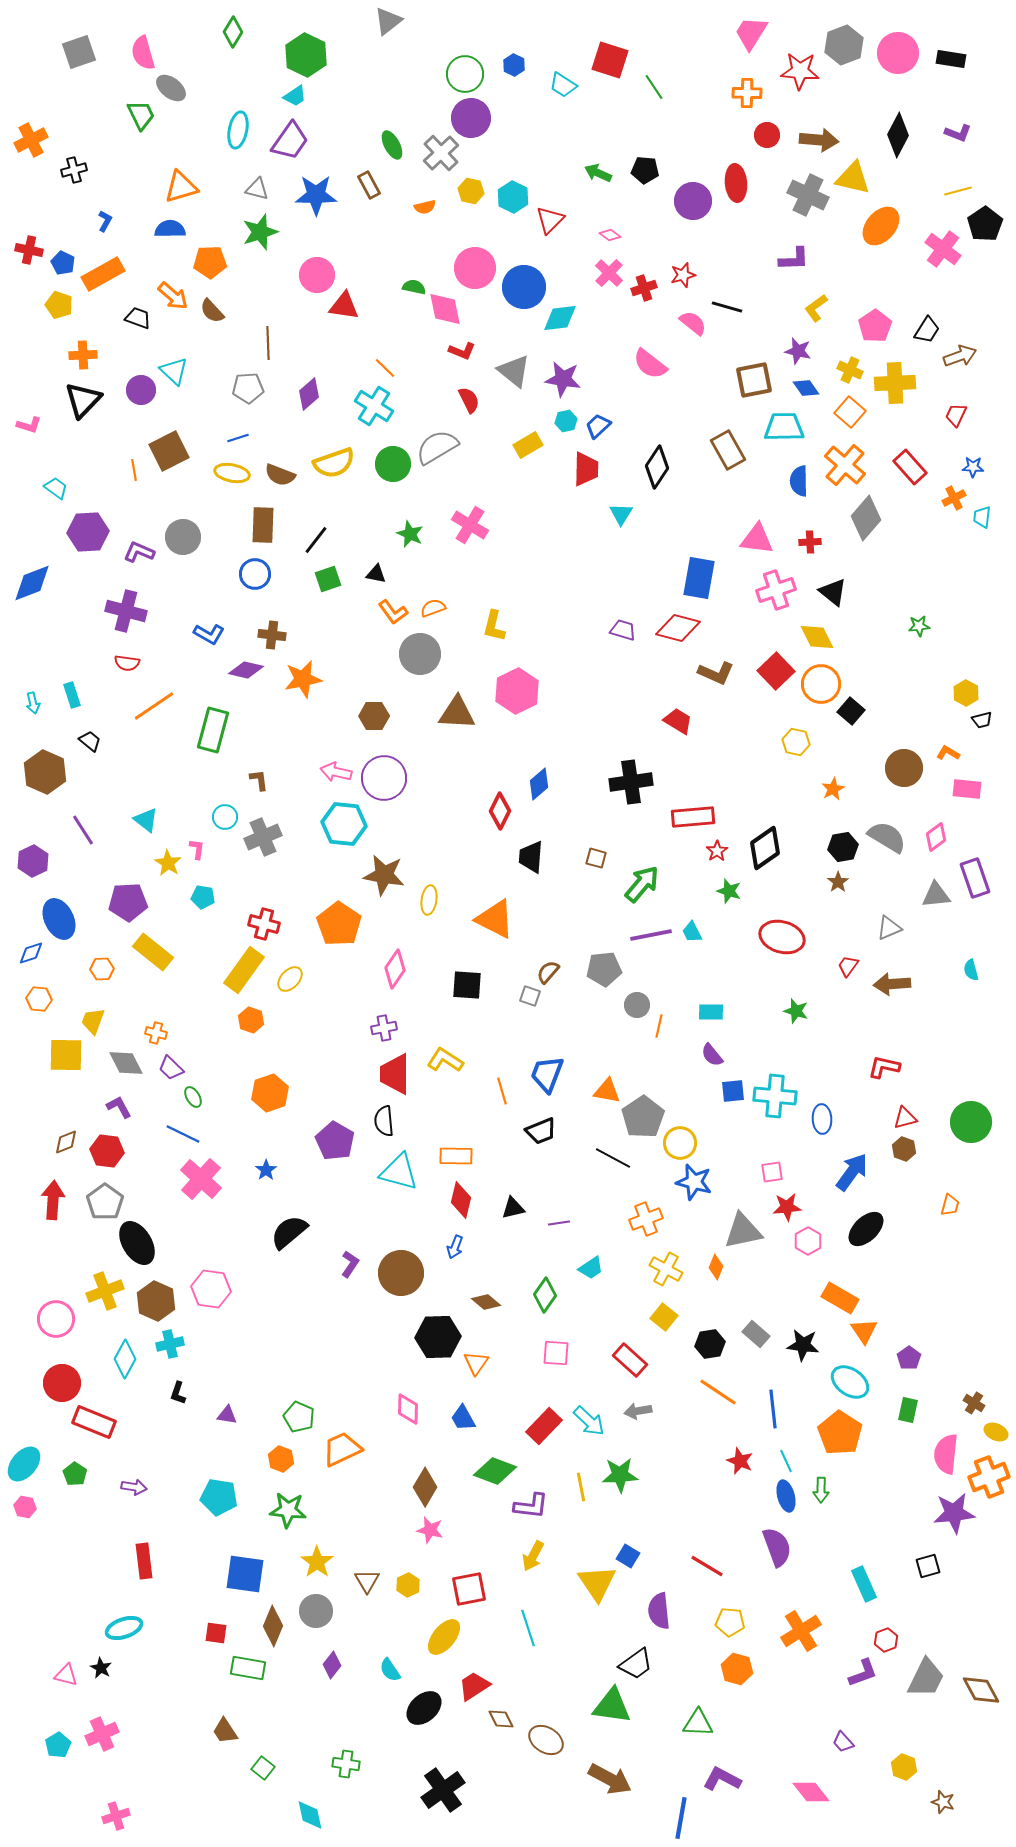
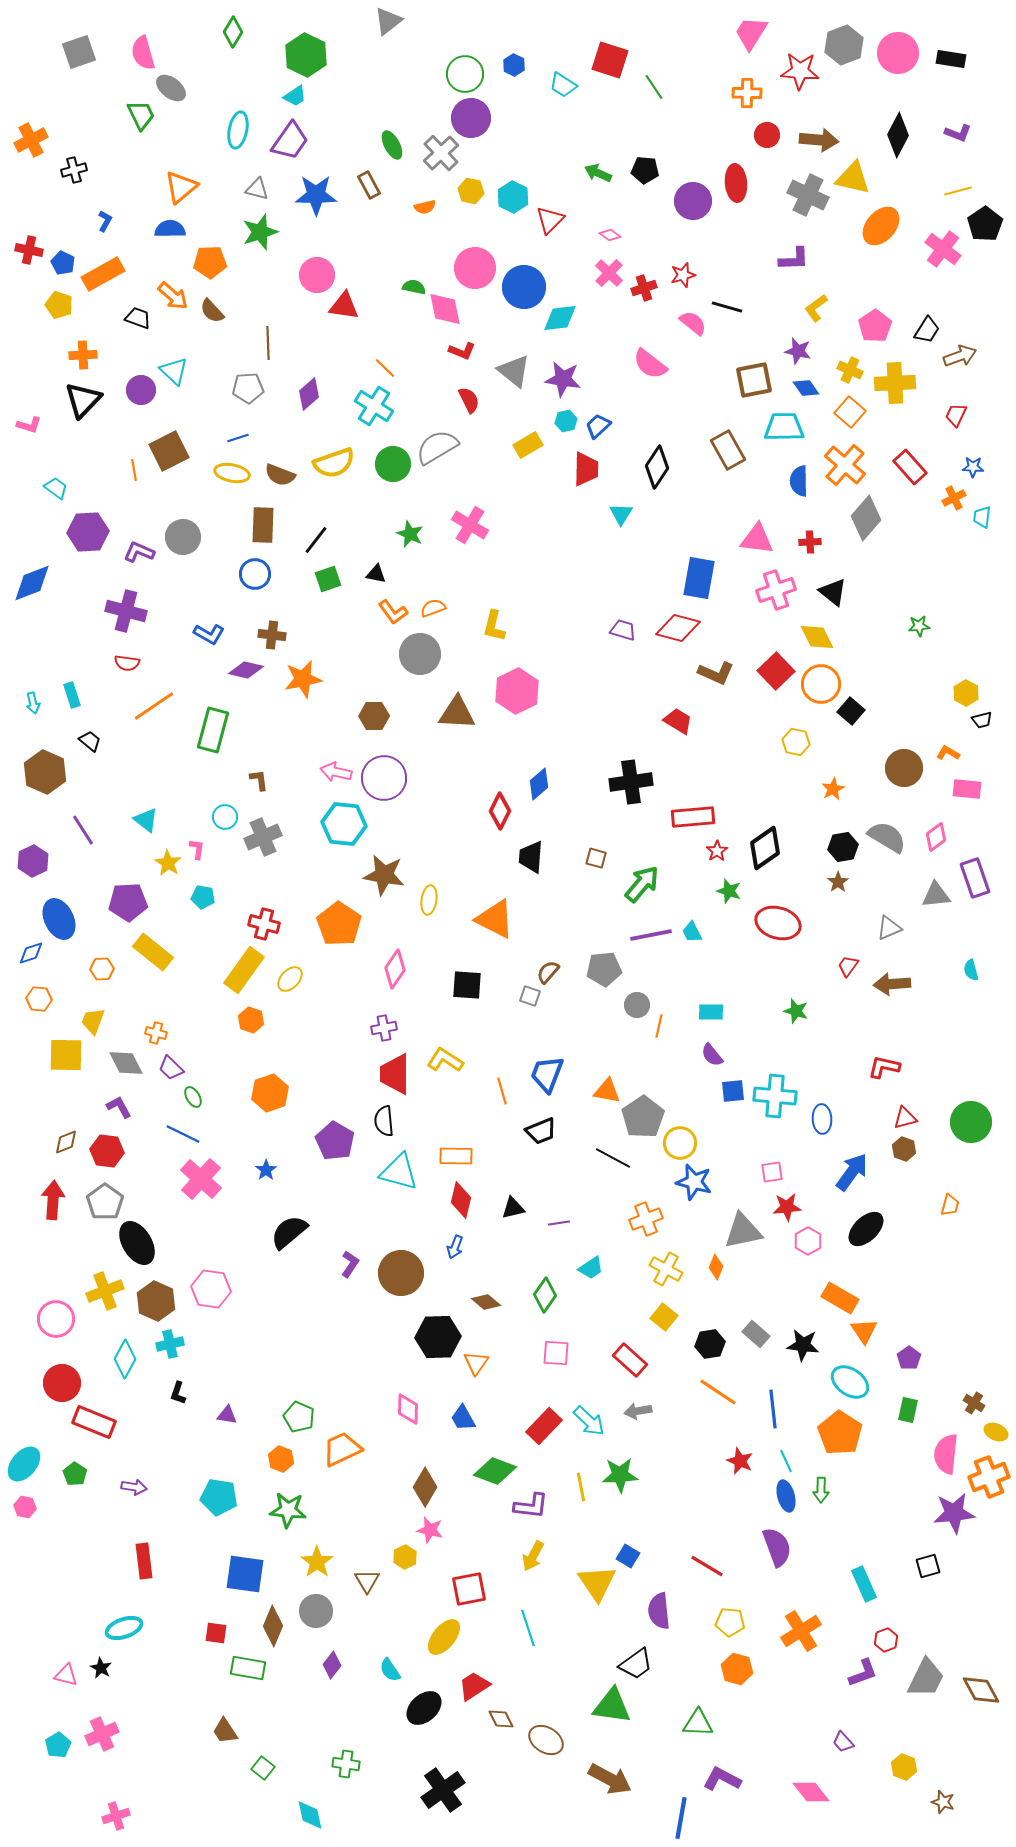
orange triangle at (181, 187): rotated 24 degrees counterclockwise
red ellipse at (782, 937): moved 4 px left, 14 px up
yellow hexagon at (408, 1585): moved 3 px left, 28 px up
